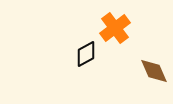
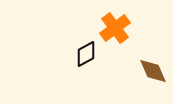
brown diamond: moved 1 px left
